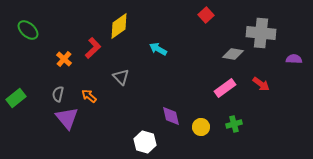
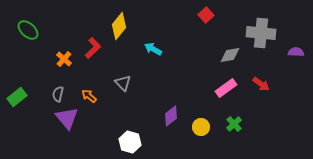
yellow diamond: rotated 16 degrees counterclockwise
cyan arrow: moved 5 px left
gray diamond: moved 3 px left, 1 px down; rotated 20 degrees counterclockwise
purple semicircle: moved 2 px right, 7 px up
gray triangle: moved 2 px right, 6 px down
pink rectangle: moved 1 px right
green rectangle: moved 1 px right, 1 px up
purple diamond: rotated 65 degrees clockwise
green cross: rotated 28 degrees counterclockwise
white hexagon: moved 15 px left
